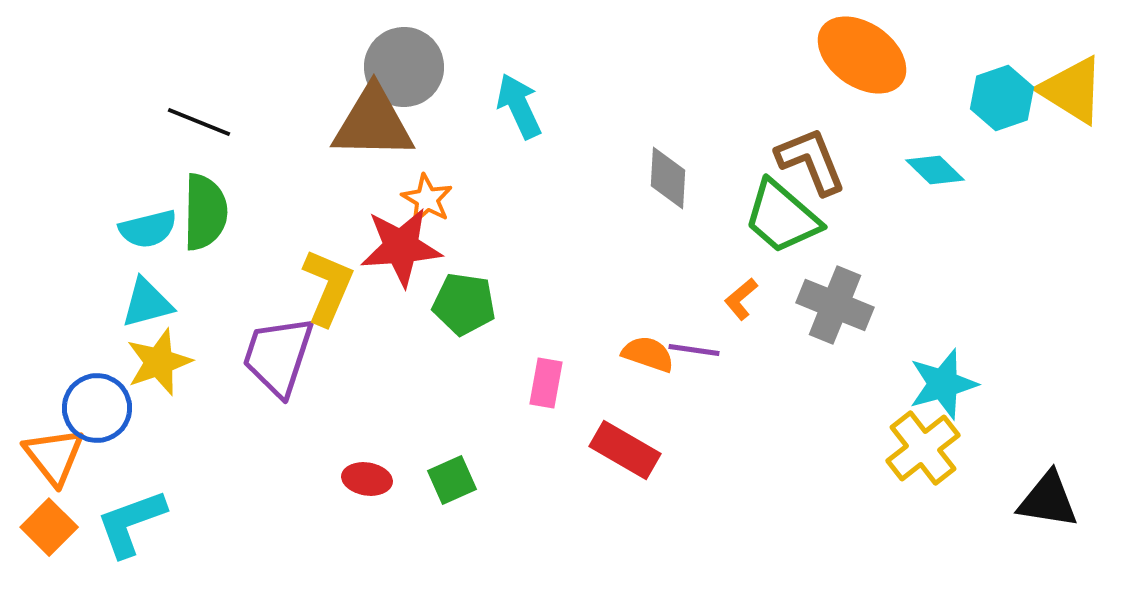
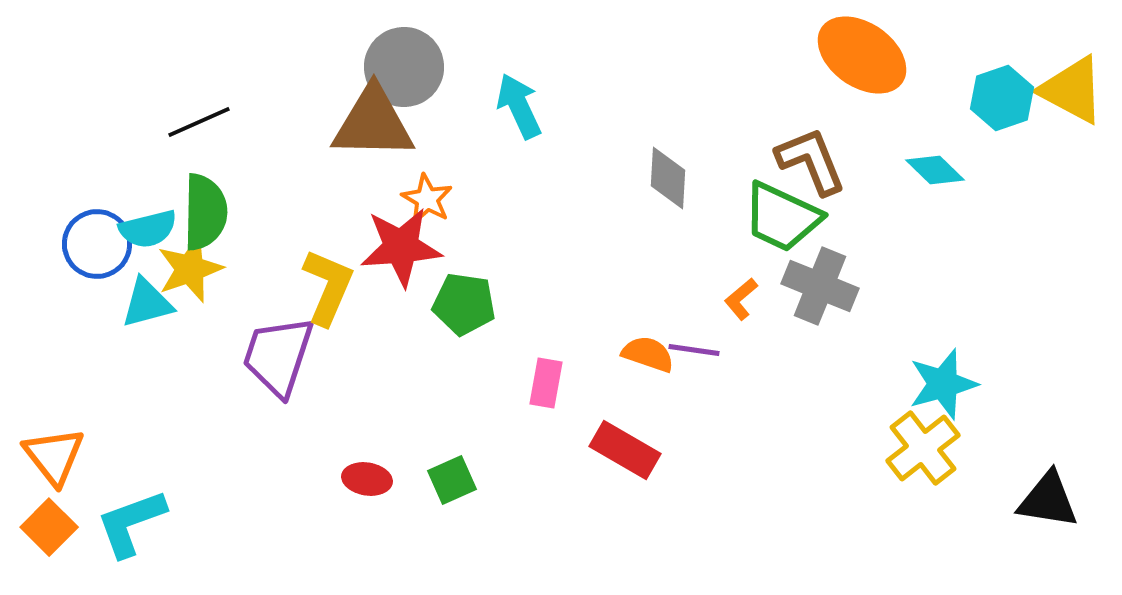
yellow triangle: rotated 4 degrees counterclockwise
black line: rotated 46 degrees counterclockwise
green trapezoid: rotated 16 degrees counterclockwise
gray cross: moved 15 px left, 19 px up
yellow star: moved 31 px right, 93 px up
blue circle: moved 164 px up
